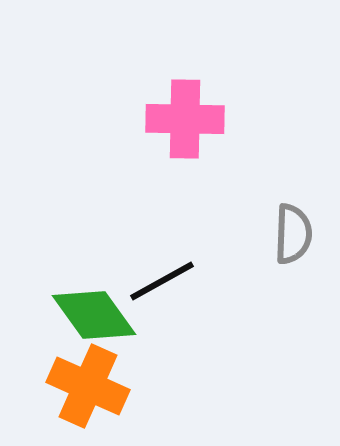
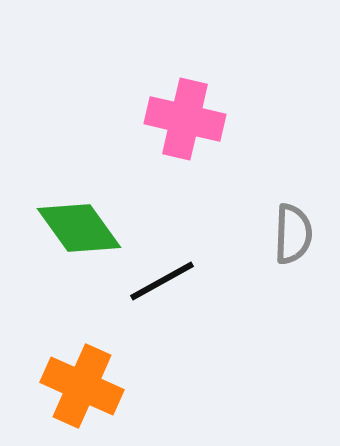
pink cross: rotated 12 degrees clockwise
green diamond: moved 15 px left, 87 px up
orange cross: moved 6 px left
